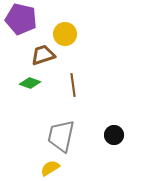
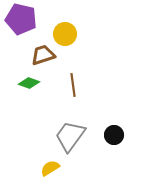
green diamond: moved 1 px left
gray trapezoid: moved 9 px right; rotated 24 degrees clockwise
